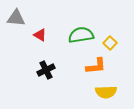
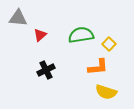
gray triangle: moved 2 px right
red triangle: rotated 48 degrees clockwise
yellow square: moved 1 px left, 1 px down
orange L-shape: moved 2 px right, 1 px down
yellow semicircle: rotated 20 degrees clockwise
